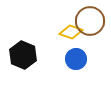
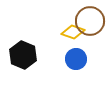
yellow diamond: moved 2 px right
